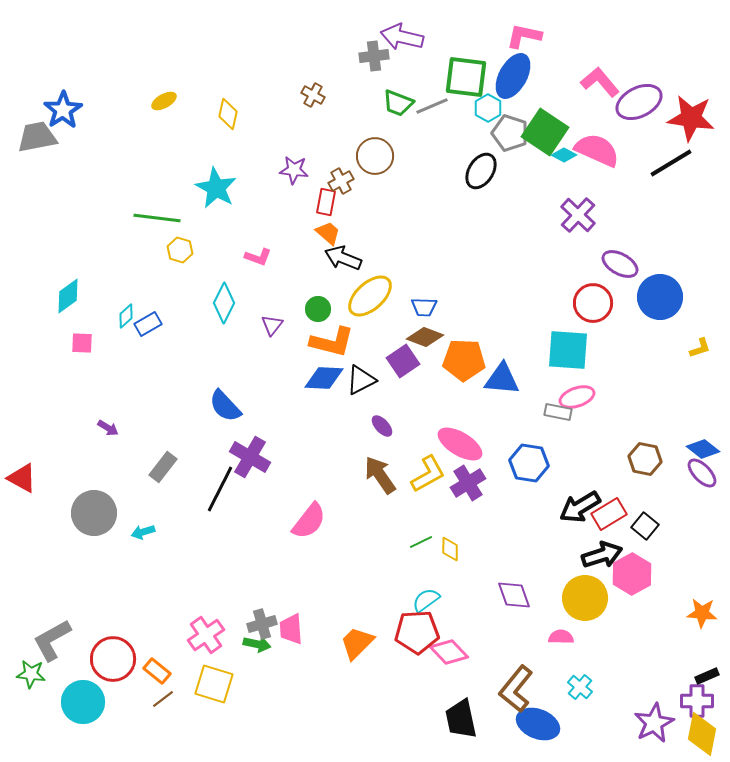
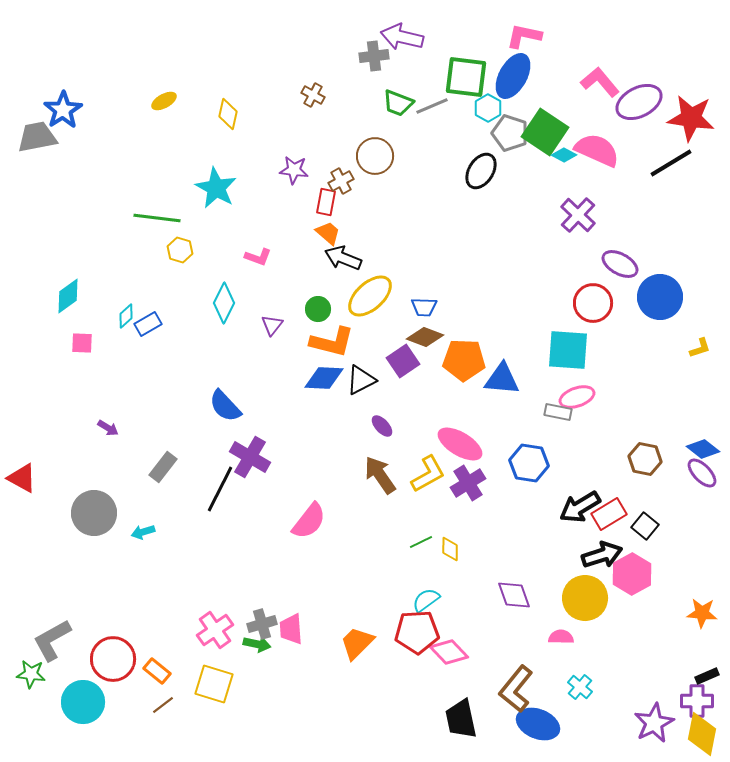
pink cross at (206, 635): moved 9 px right, 5 px up
brown line at (163, 699): moved 6 px down
